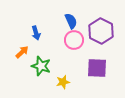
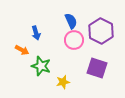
orange arrow: moved 2 px up; rotated 72 degrees clockwise
purple square: rotated 15 degrees clockwise
